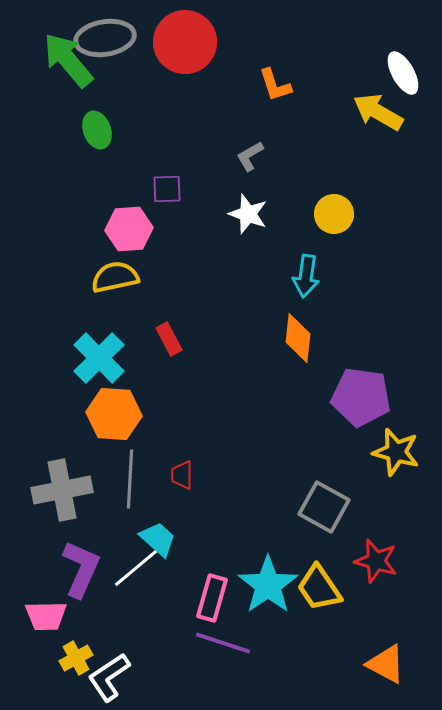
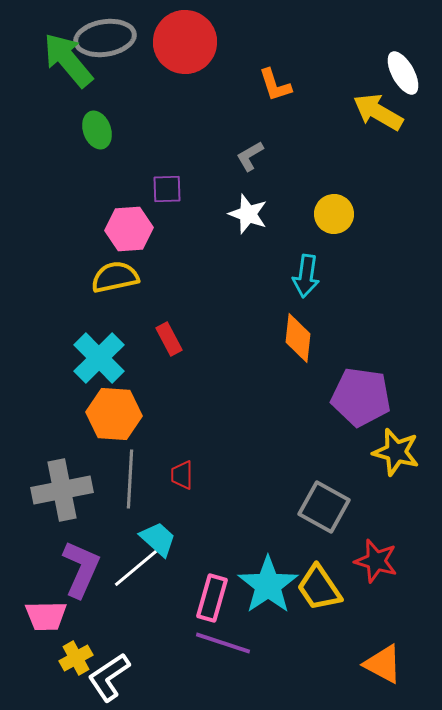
orange triangle: moved 3 px left
